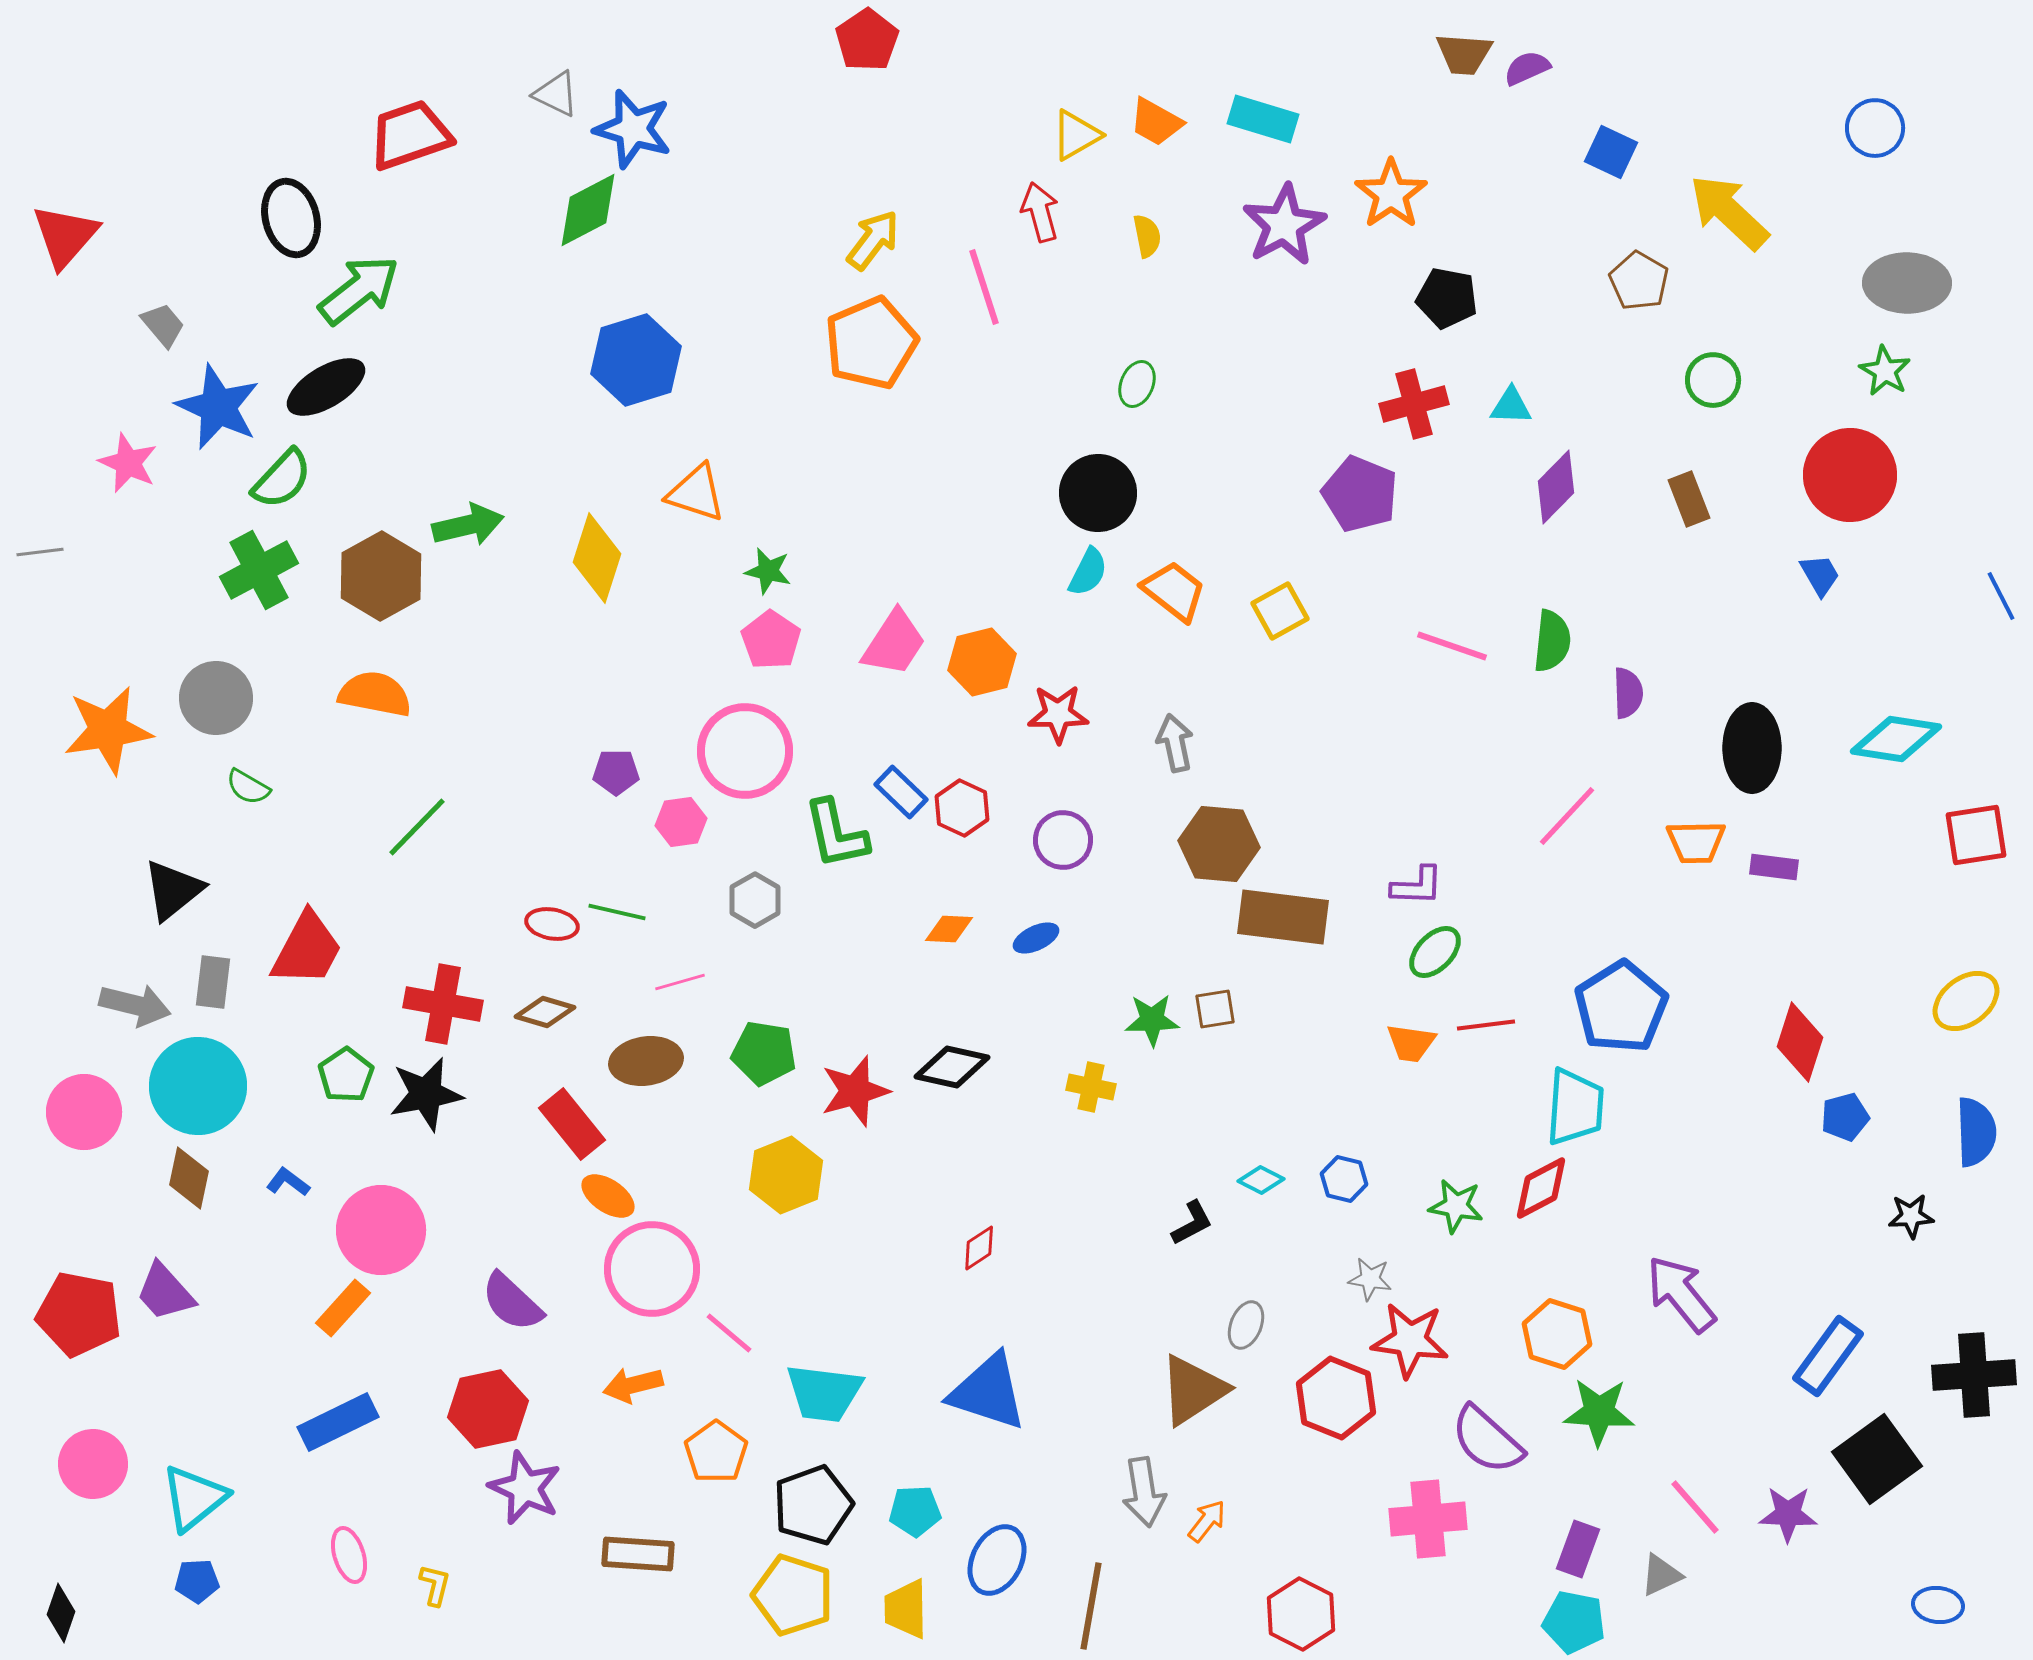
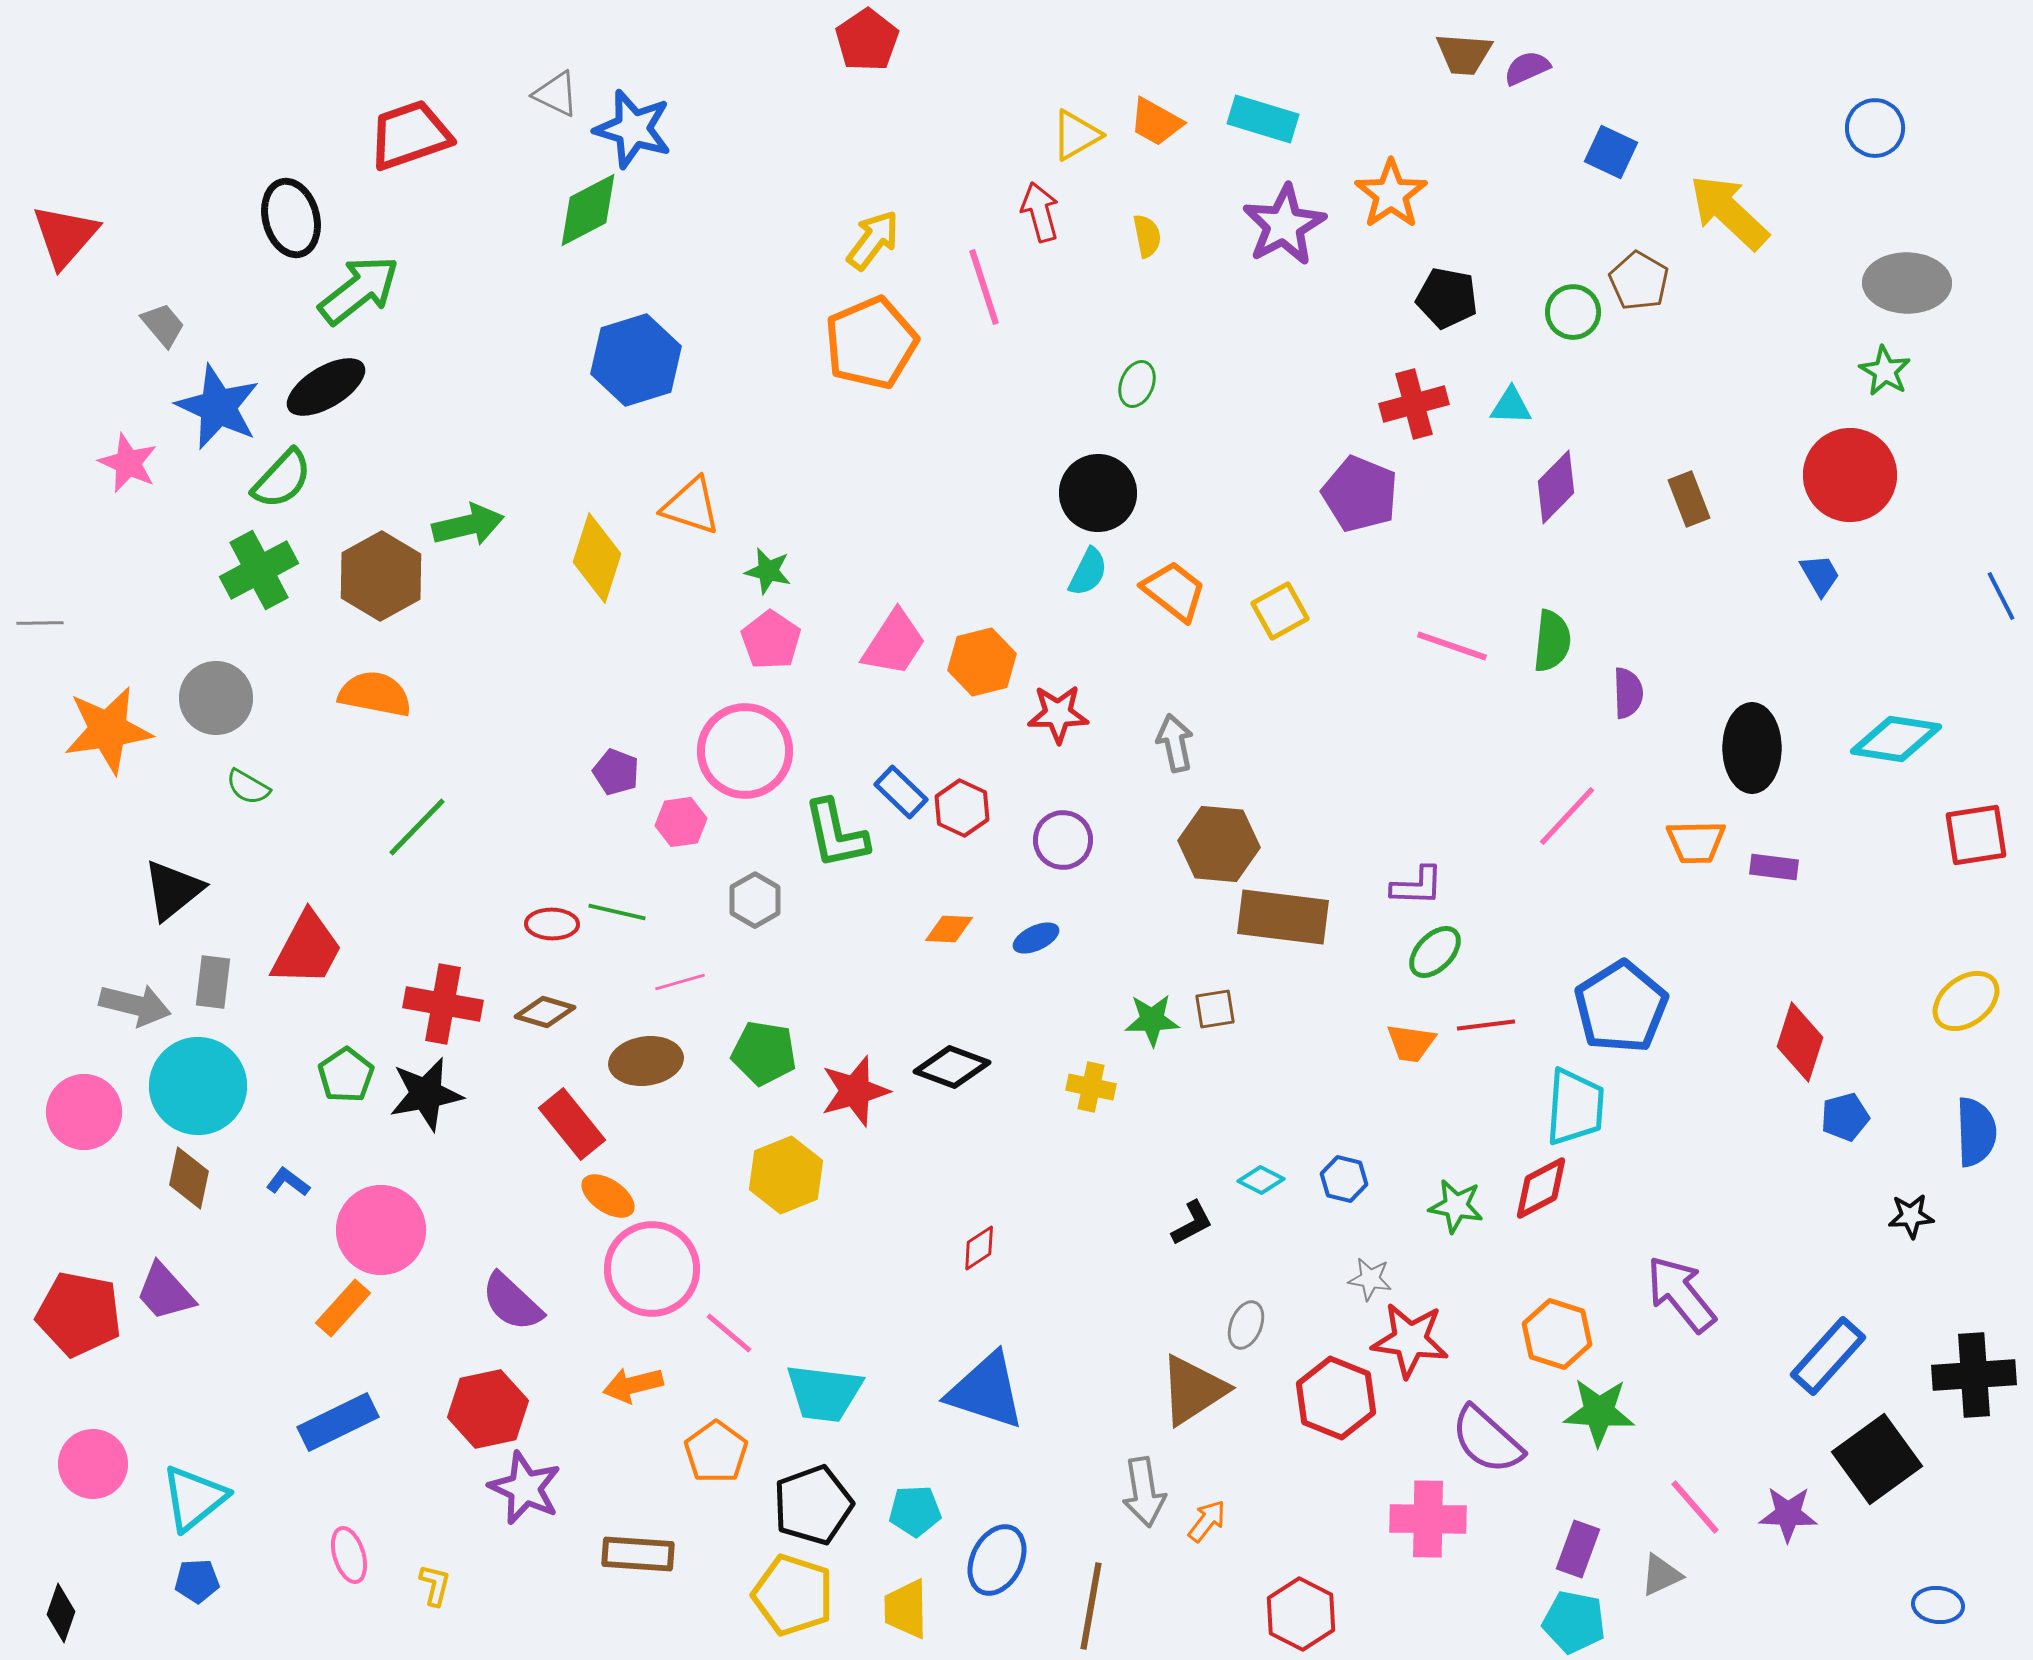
green circle at (1713, 380): moved 140 px left, 68 px up
orange triangle at (696, 493): moved 5 px left, 13 px down
gray line at (40, 552): moved 71 px down; rotated 6 degrees clockwise
purple pentagon at (616, 772): rotated 21 degrees clockwise
red ellipse at (552, 924): rotated 9 degrees counterclockwise
black diamond at (952, 1067): rotated 8 degrees clockwise
blue rectangle at (1828, 1356): rotated 6 degrees clockwise
blue triangle at (988, 1392): moved 2 px left, 1 px up
pink cross at (1428, 1519): rotated 6 degrees clockwise
